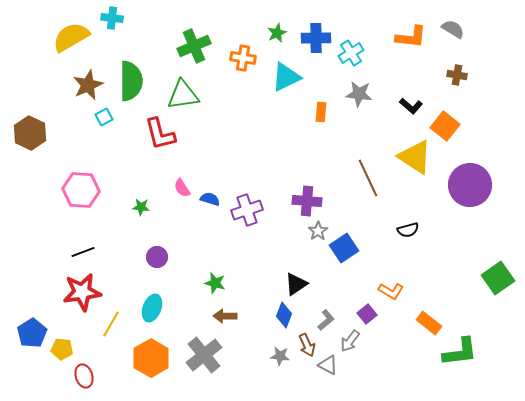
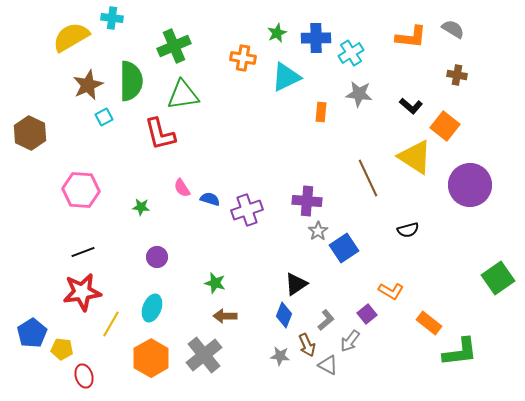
green cross at (194, 46): moved 20 px left
